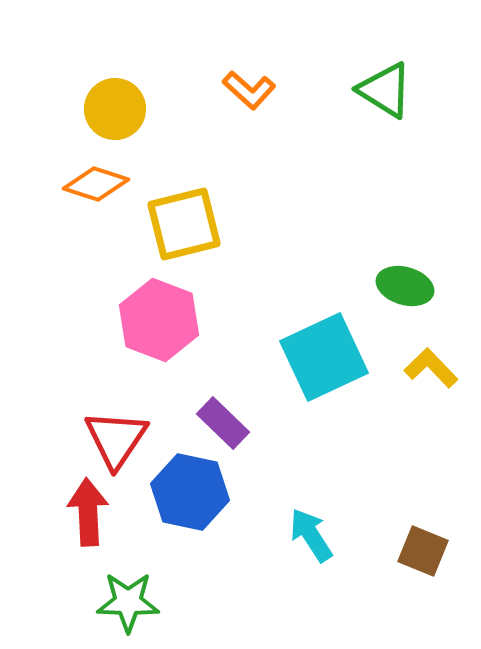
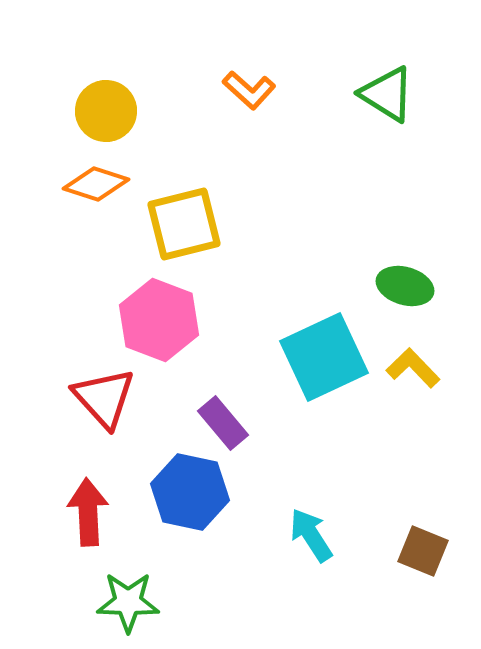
green triangle: moved 2 px right, 4 px down
yellow circle: moved 9 px left, 2 px down
yellow L-shape: moved 18 px left
purple rectangle: rotated 6 degrees clockwise
red triangle: moved 12 px left, 41 px up; rotated 16 degrees counterclockwise
